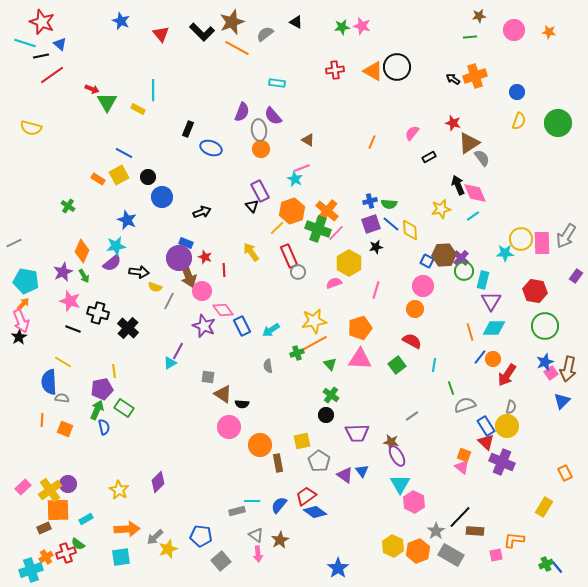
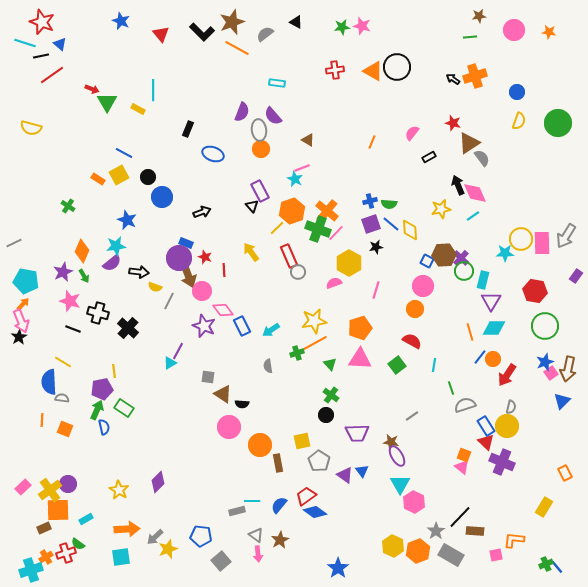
blue ellipse at (211, 148): moved 2 px right, 6 px down
